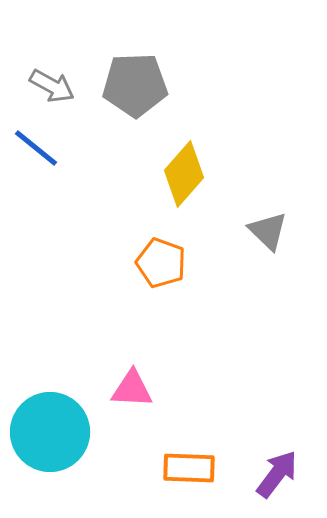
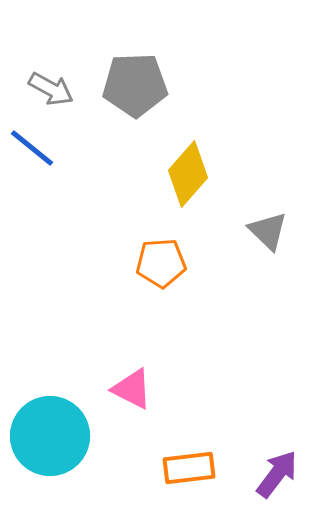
gray arrow: moved 1 px left, 3 px down
blue line: moved 4 px left
yellow diamond: moved 4 px right
orange pentagon: rotated 24 degrees counterclockwise
pink triangle: rotated 24 degrees clockwise
cyan circle: moved 4 px down
orange rectangle: rotated 9 degrees counterclockwise
